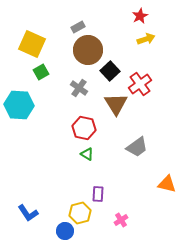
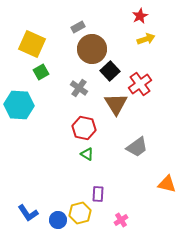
brown circle: moved 4 px right, 1 px up
blue circle: moved 7 px left, 11 px up
